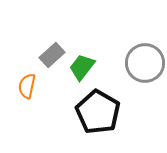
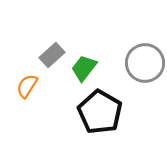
green trapezoid: moved 2 px right, 1 px down
orange semicircle: rotated 20 degrees clockwise
black pentagon: moved 2 px right
